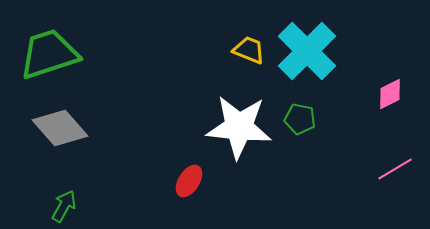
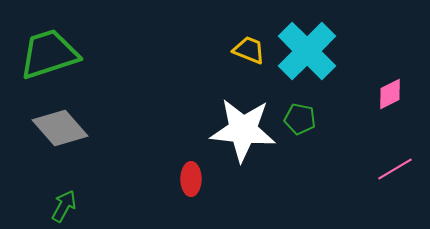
white star: moved 4 px right, 3 px down
red ellipse: moved 2 px right, 2 px up; rotated 32 degrees counterclockwise
